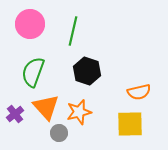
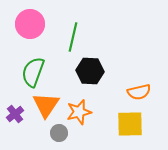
green line: moved 6 px down
black hexagon: moved 3 px right; rotated 16 degrees counterclockwise
orange triangle: moved 2 px up; rotated 16 degrees clockwise
